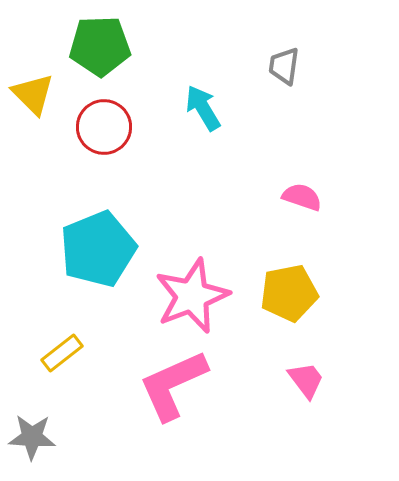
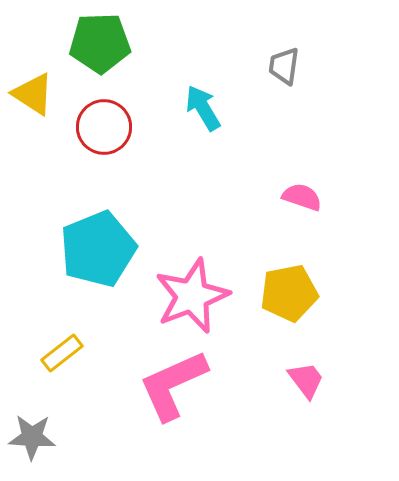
green pentagon: moved 3 px up
yellow triangle: rotated 12 degrees counterclockwise
